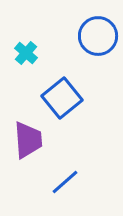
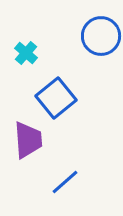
blue circle: moved 3 px right
blue square: moved 6 px left
